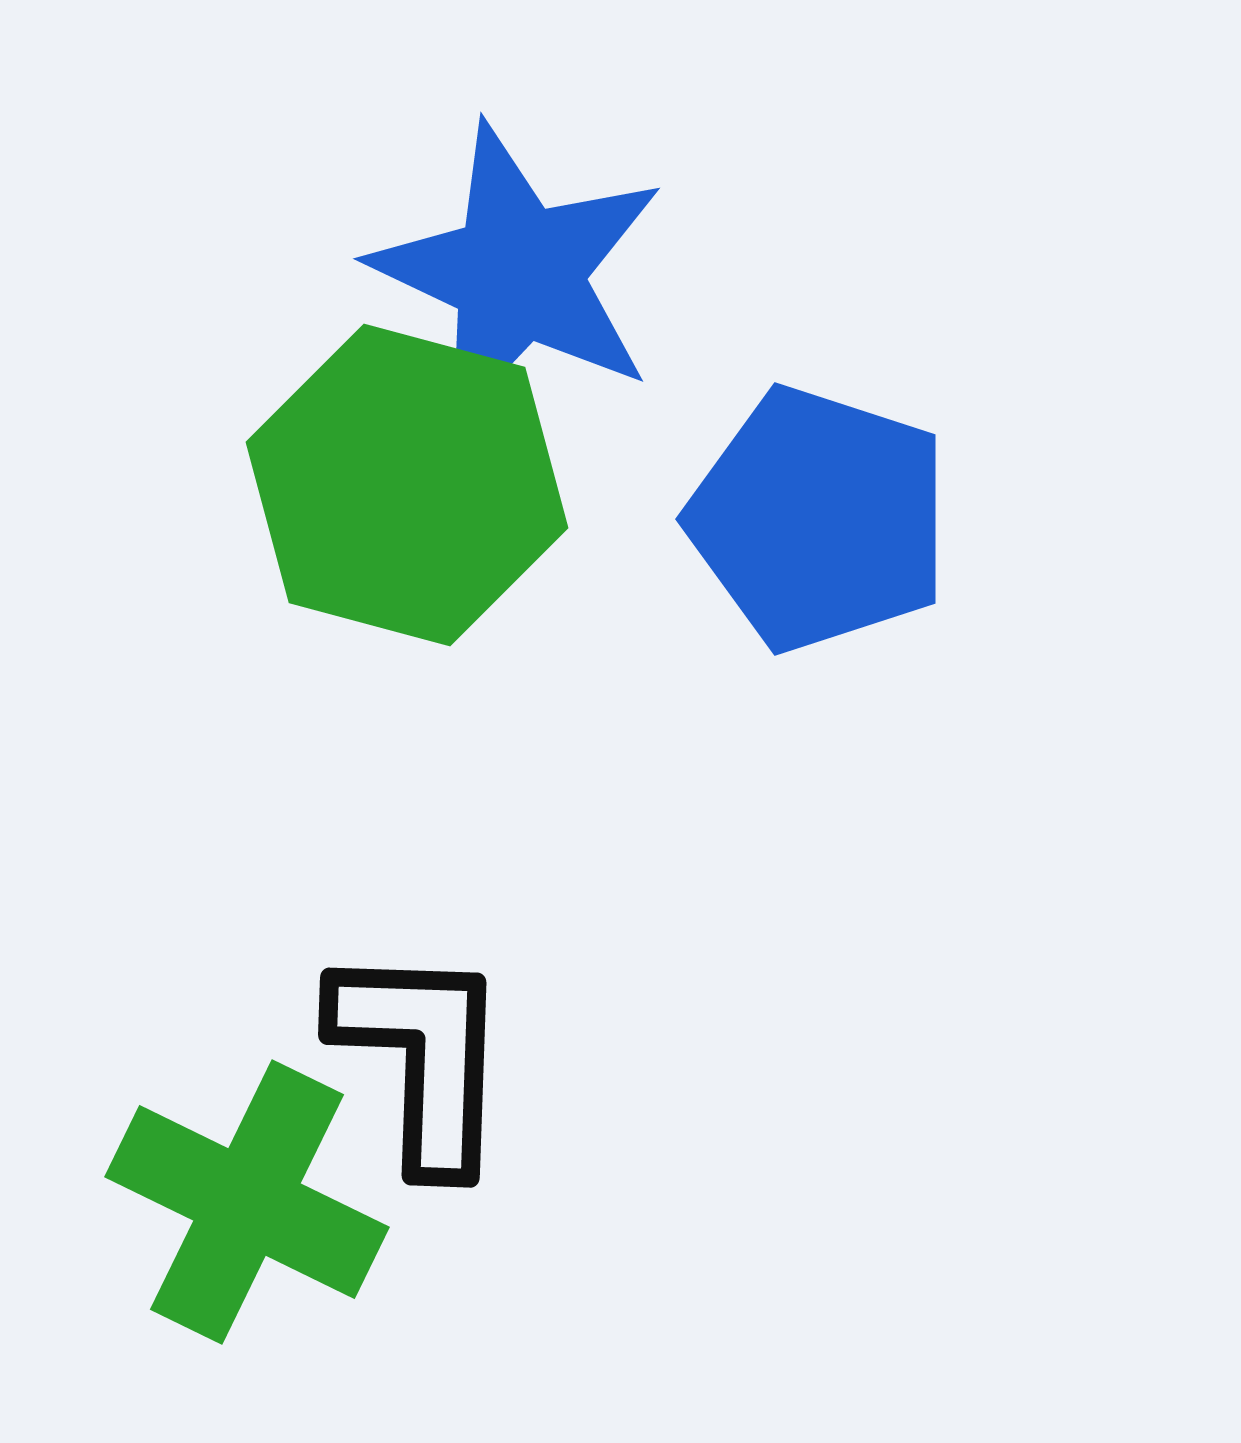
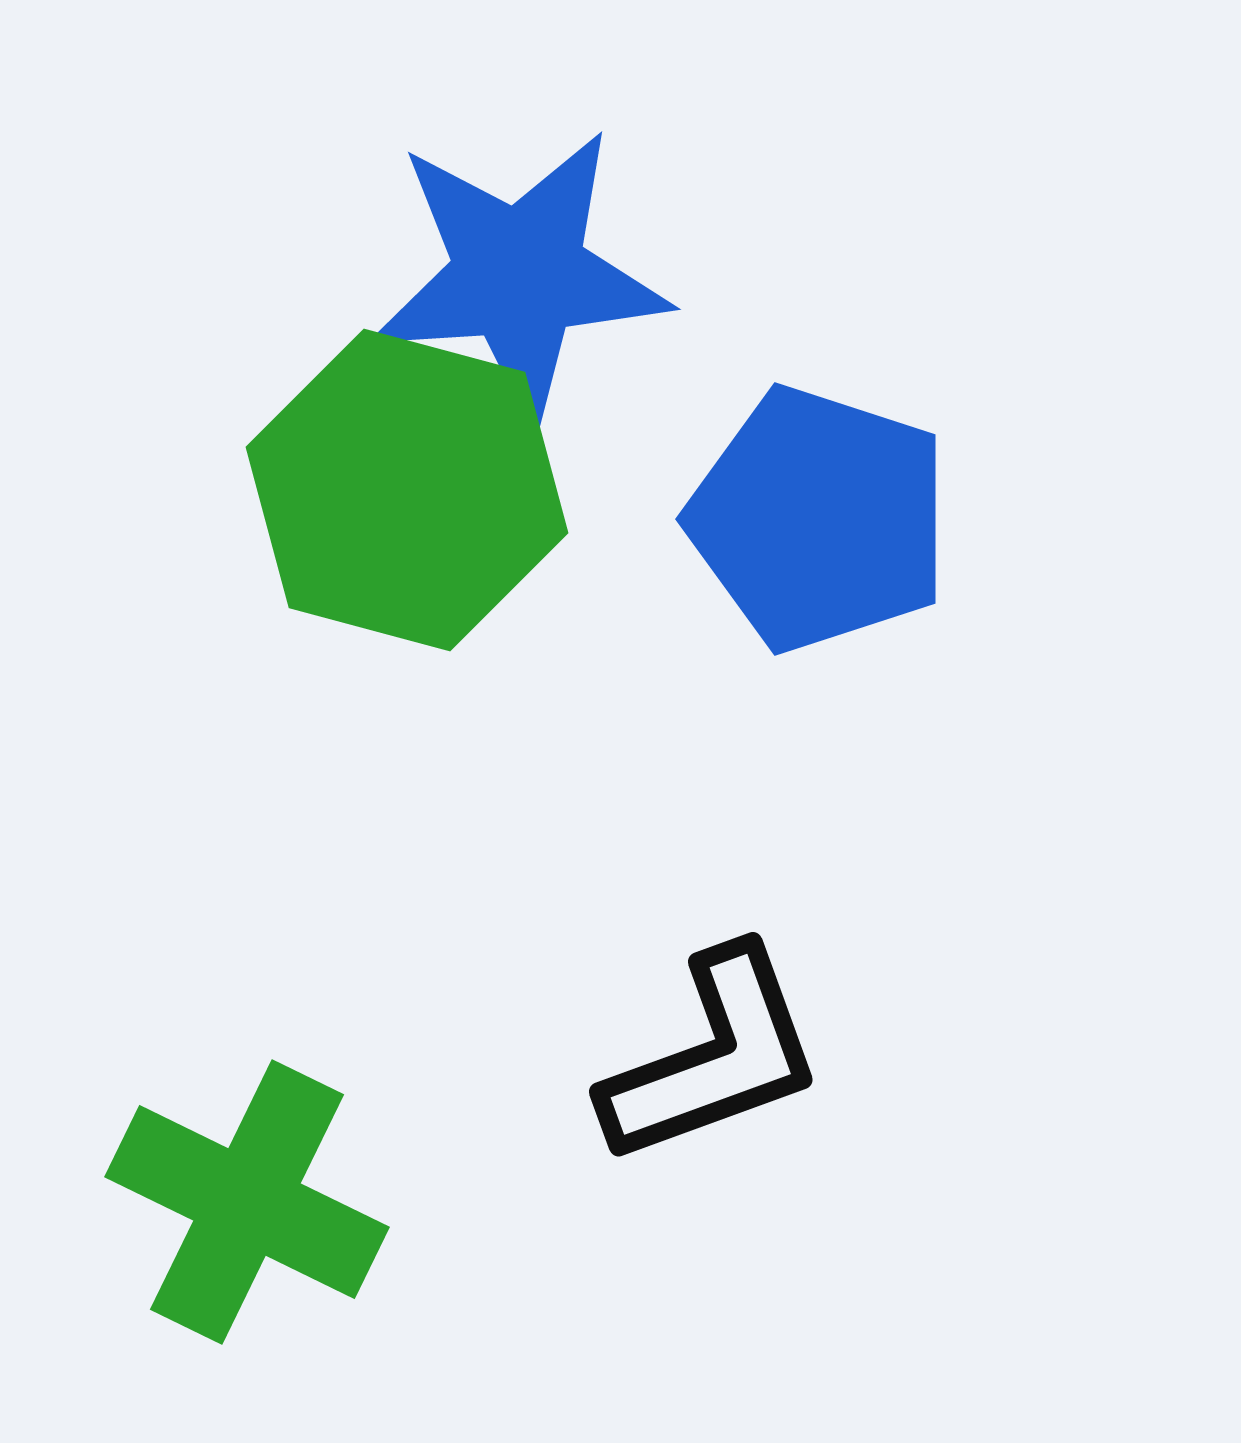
blue star: moved 1 px right, 2 px down; rotated 29 degrees counterclockwise
green hexagon: moved 5 px down
black L-shape: moved 291 px right; rotated 68 degrees clockwise
